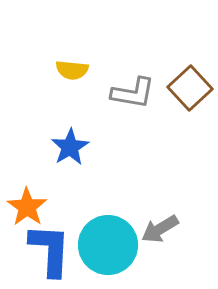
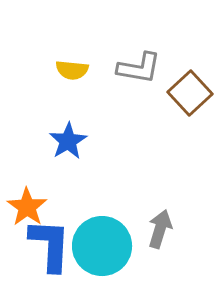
brown square: moved 5 px down
gray L-shape: moved 6 px right, 25 px up
blue star: moved 2 px left, 6 px up
gray arrow: rotated 138 degrees clockwise
cyan circle: moved 6 px left, 1 px down
blue L-shape: moved 5 px up
